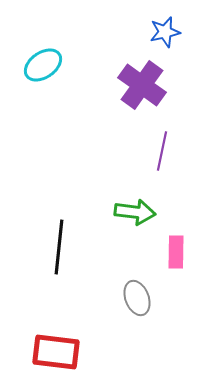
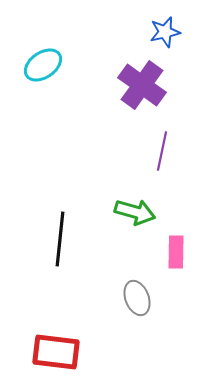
green arrow: rotated 9 degrees clockwise
black line: moved 1 px right, 8 px up
